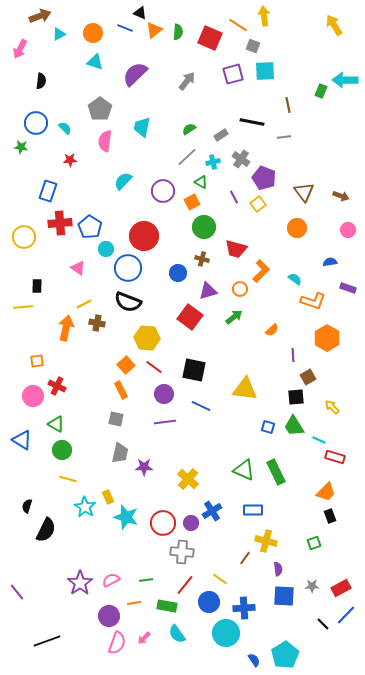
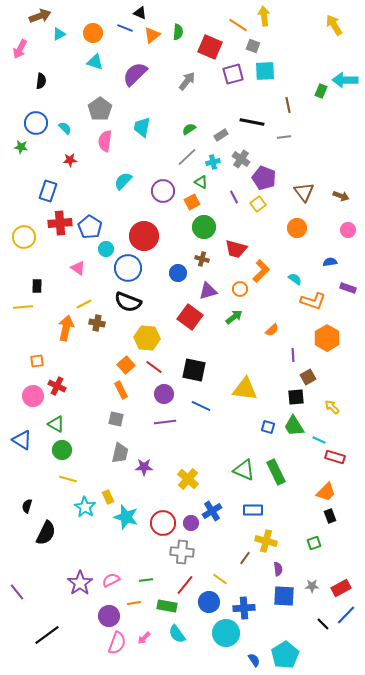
orange triangle at (154, 30): moved 2 px left, 5 px down
red square at (210, 38): moved 9 px down
black semicircle at (46, 530): moved 3 px down
black line at (47, 641): moved 6 px up; rotated 16 degrees counterclockwise
